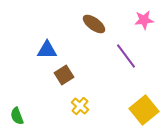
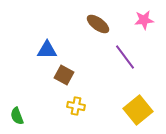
brown ellipse: moved 4 px right
purple line: moved 1 px left, 1 px down
brown square: rotated 30 degrees counterclockwise
yellow cross: moved 4 px left; rotated 30 degrees counterclockwise
yellow square: moved 6 px left
